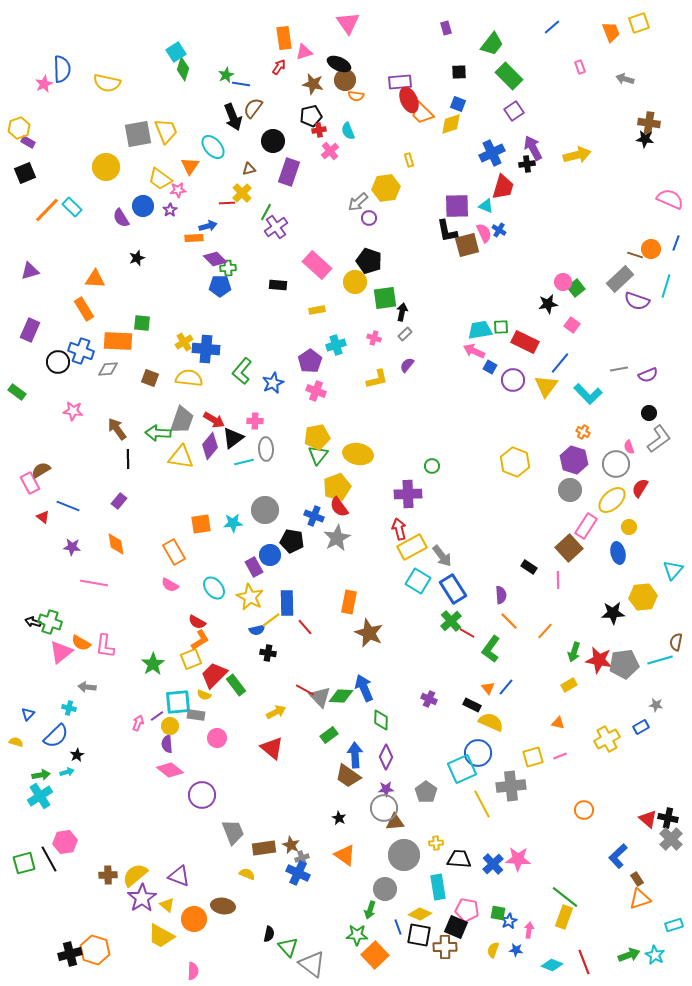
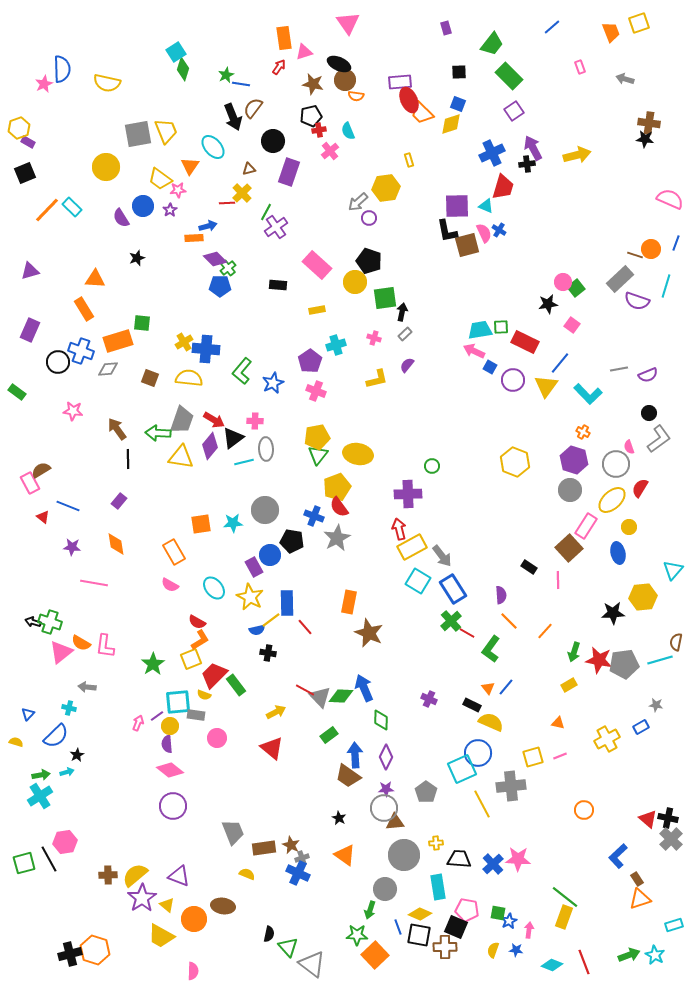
green cross at (228, 268): rotated 35 degrees counterclockwise
orange rectangle at (118, 341): rotated 20 degrees counterclockwise
purple circle at (202, 795): moved 29 px left, 11 px down
